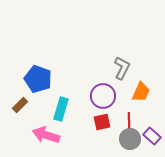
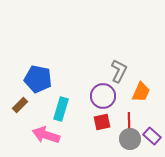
gray L-shape: moved 3 px left, 3 px down
blue pentagon: rotated 8 degrees counterclockwise
